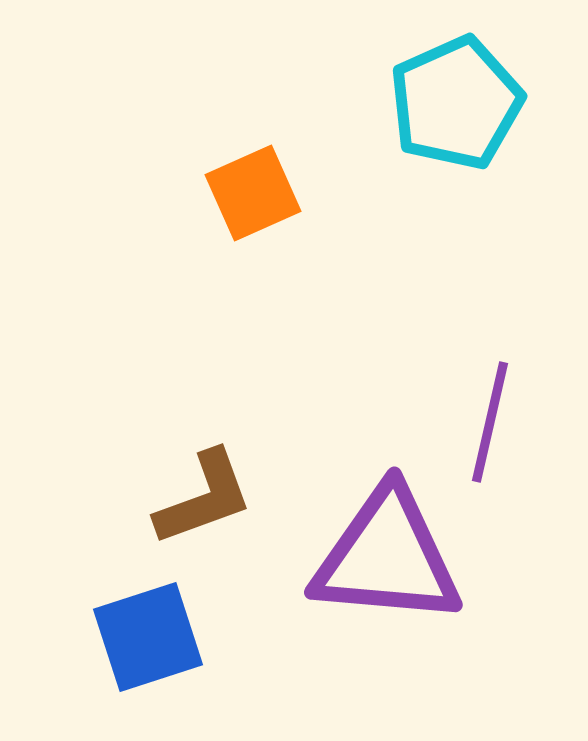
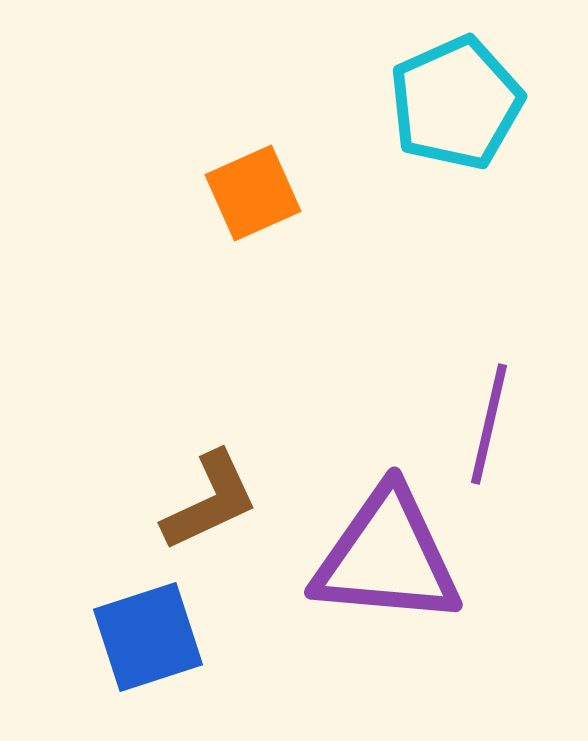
purple line: moved 1 px left, 2 px down
brown L-shape: moved 6 px right, 3 px down; rotated 5 degrees counterclockwise
